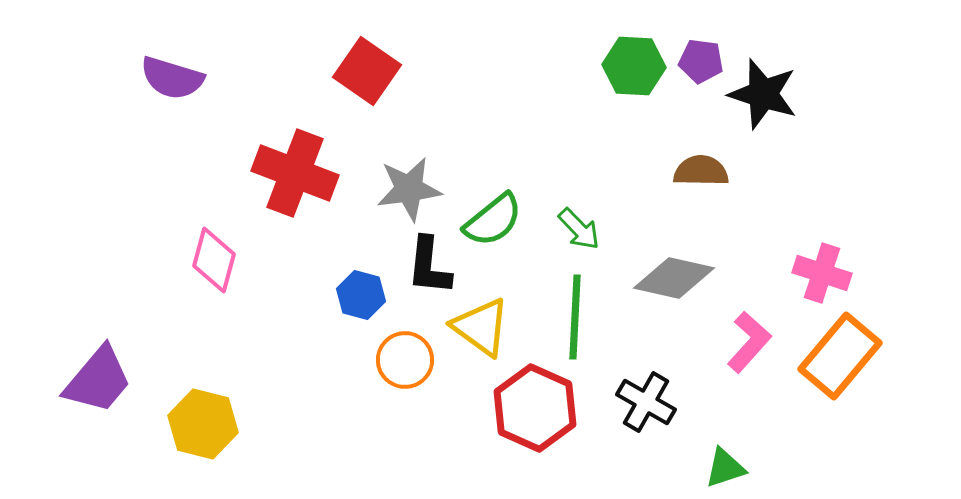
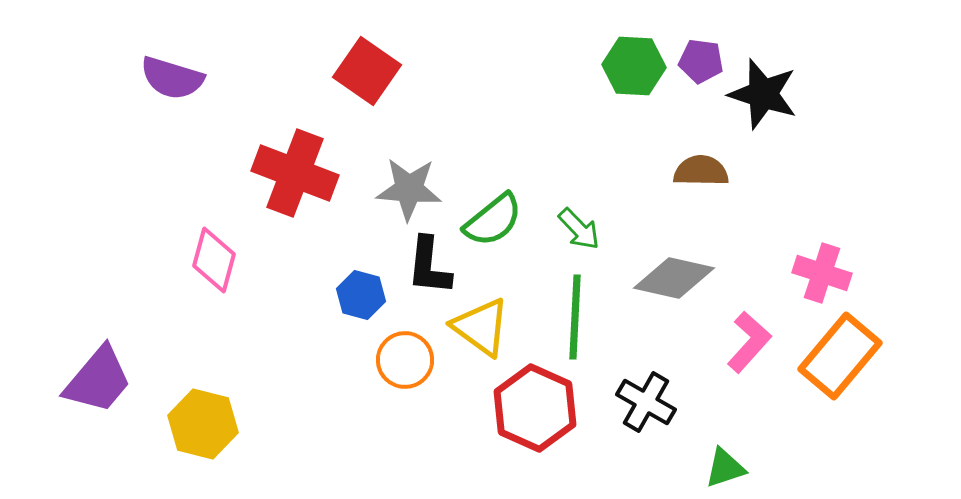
gray star: rotated 12 degrees clockwise
